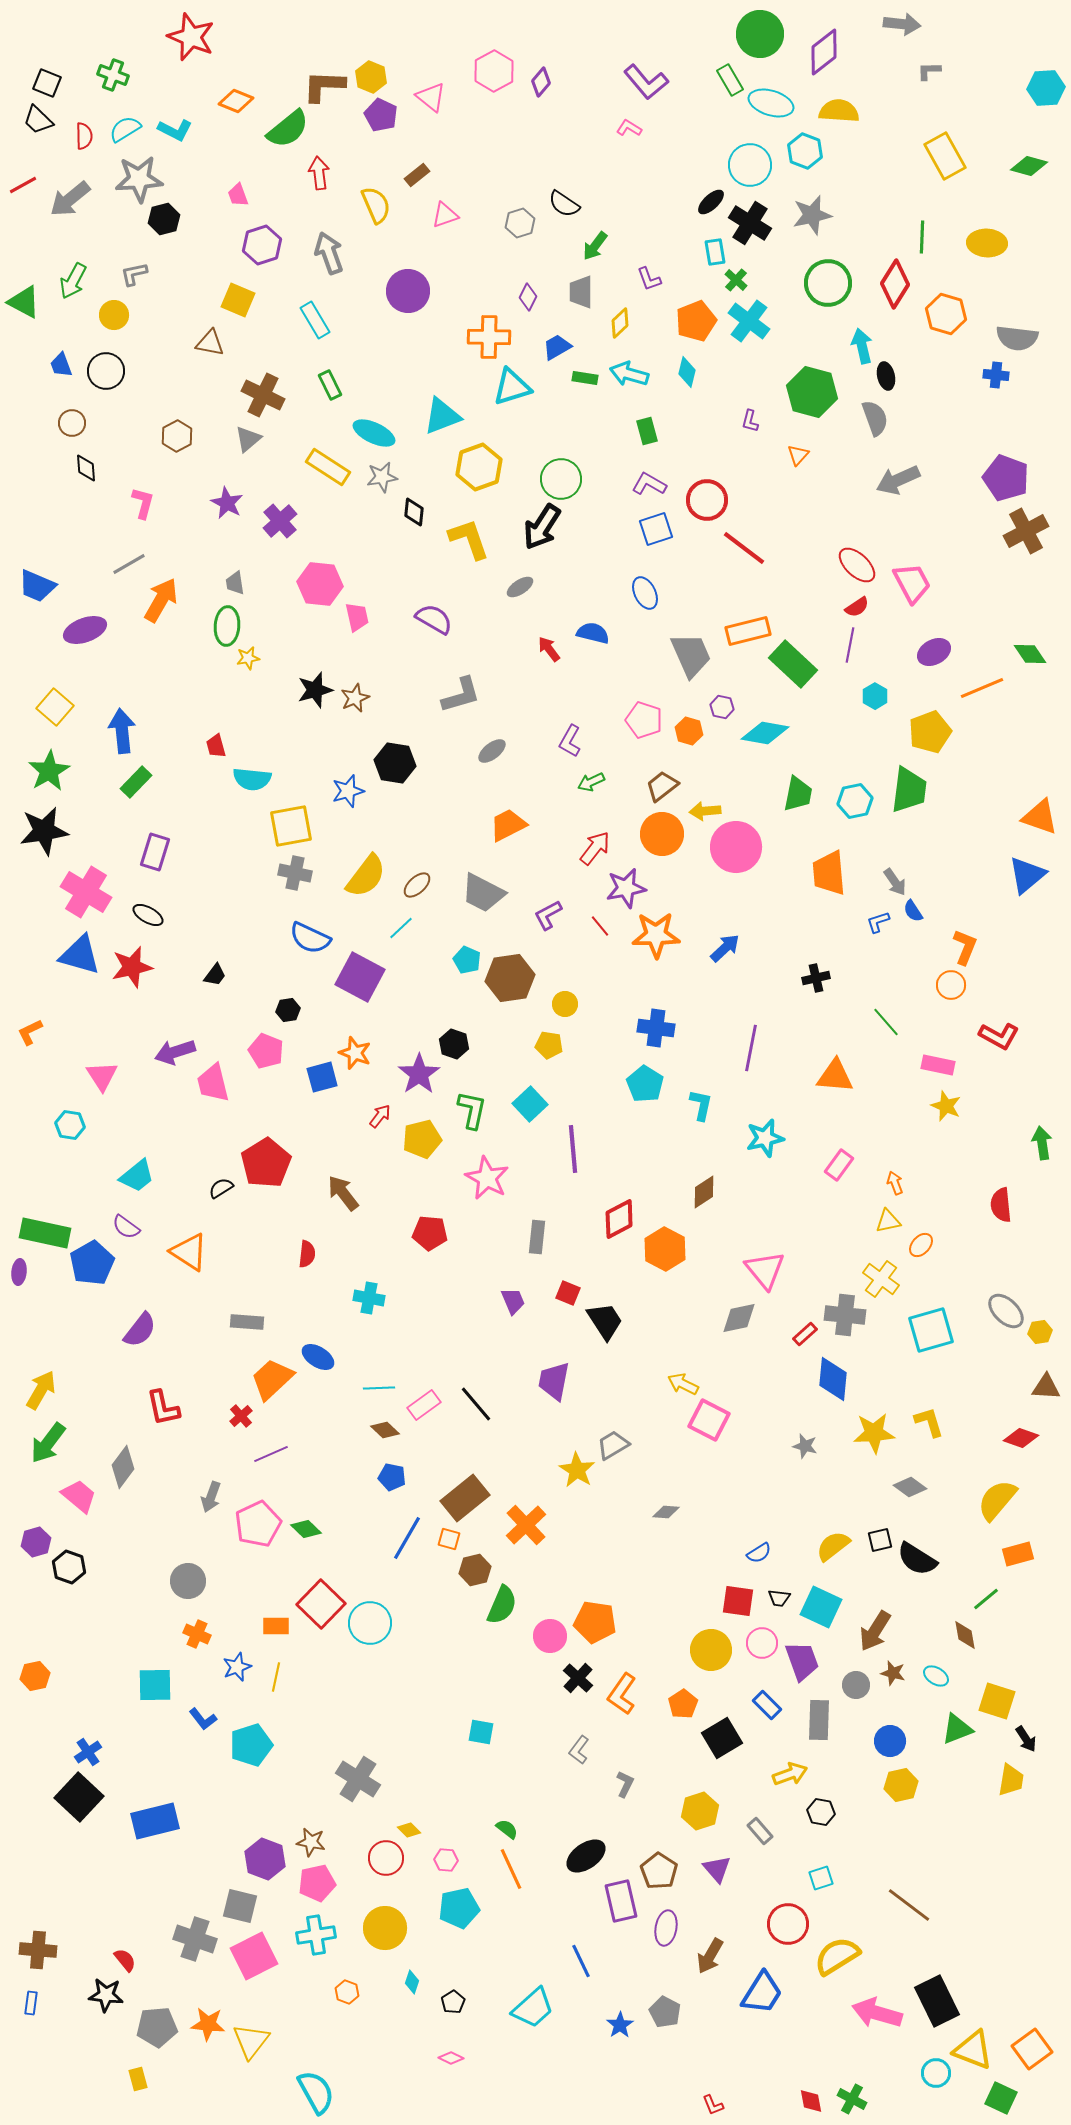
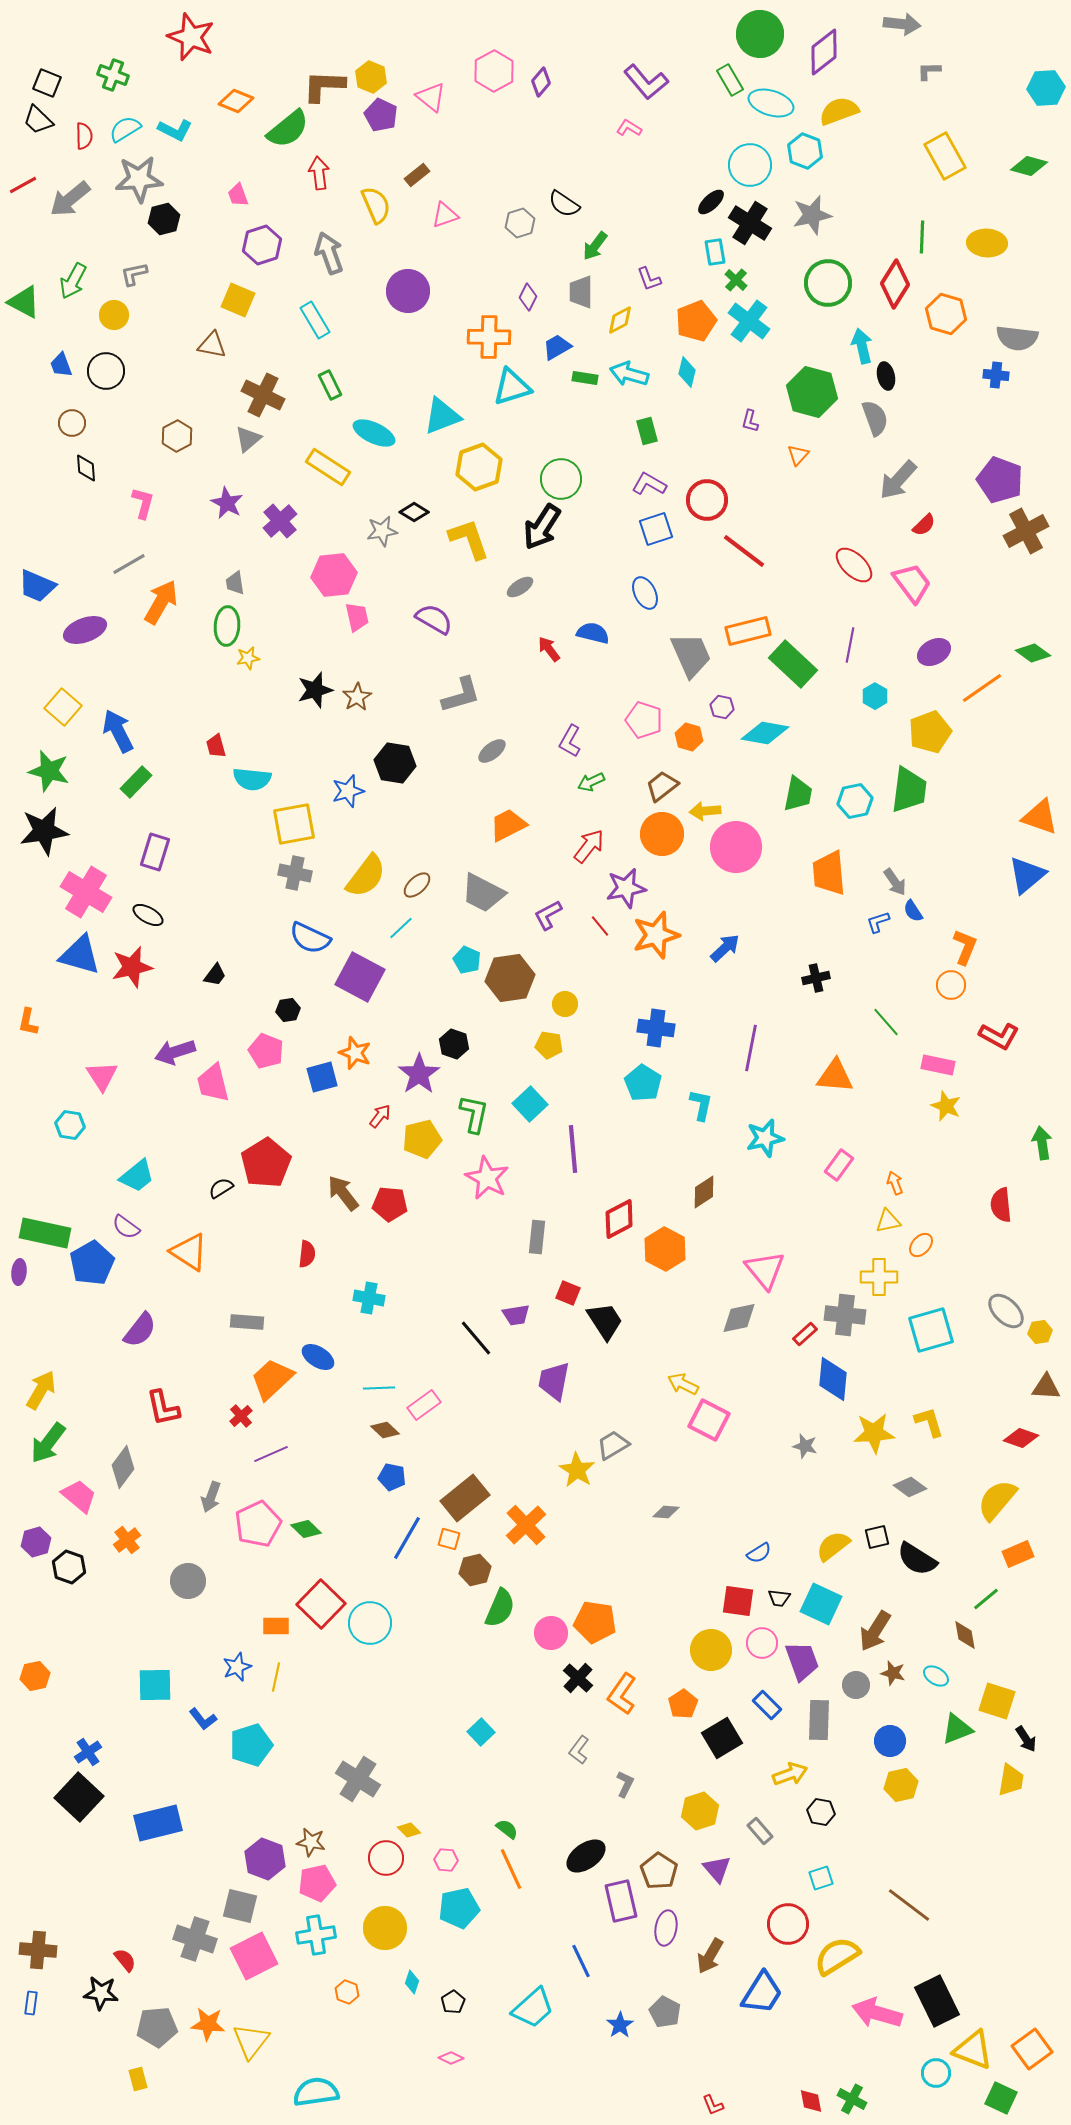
yellow semicircle at (839, 111): rotated 24 degrees counterclockwise
yellow diamond at (620, 323): moved 3 px up; rotated 16 degrees clockwise
brown triangle at (210, 343): moved 2 px right, 2 px down
gray star at (382, 477): moved 54 px down
purple pentagon at (1006, 478): moved 6 px left, 2 px down
gray arrow at (898, 480): rotated 24 degrees counterclockwise
black diamond at (414, 512): rotated 64 degrees counterclockwise
red line at (744, 548): moved 3 px down
red ellipse at (857, 565): moved 3 px left
pink trapezoid at (912, 583): rotated 9 degrees counterclockwise
pink hexagon at (320, 584): moved 14 px right, 9 px up; rotated 12 degrees counterclockwise
orange arrow at (161, 600): moved 2 px down
red semicircle at (857, 607): moved 67 px right, 82 px up; rotated 10 degrees counterclockwise
green diamond at (1030, 654): moved 3 px right, 1 px up; rotated 20 degrees counterclockwise
orange line at (982, 688): rotated 12 degrees counterclockwise
brown star at (355, 698): moved 2 px right, 1 px up; rotated 8 degrees counterclockwise
yellow square at (55, 707): moved 8 px right
blue arrow at (122, 731): moved 4 px left; rotated 21 degrees counterclockwise
orange hexagon at (689, 731): moved 6 px down
green star at (49, 771): rotated 27 degrees counterclockwise
yellow square at (291, 826): moved 3 px right, 2 px up
red arrow at (595, 848): moved 6 px left, 2 px up
orange star at (656, 935): rotated 15 degrees counterclockwise
orange L-shape at (30, 1032): moved 2 px left, 10 px up; rotated 52 degrees counterclockwise
cyan pentagon at (645, 1084): moved 2 px left, 1 px up
green L-shape at (472, 1110): moved 2 px right, 4 px down
red pentagon at (430, 1233): moved 40 px left, 29 px up
yellow cross at (881, 1279): moved 2 px left, 2 px up; rotated 36 degrees counterclockwise
purple trapezoid at (513, 1301): moved 3 px right, 14 px down; rotated 104 degrees clockwise
black line at (476, 1404): moved 66 px up
black square at (880, 1540): moved 3 px left, 3 px up
orange rectangle at (1018, 1554): rotated 8 degrees counterclockwise
green semicircle at (502, 1605): moved 2 px left, 3 px down
cyan square at (821, 1607): moved 3 px up
orange cross at (197, 1634): moved 70 px left, 94 px up; rotated 28 degrees clockwise
pink circle at (550, 1636): moved 1 px right, 3 px up
cyan square at (481, 1732): rotated 36 degrees clockwise
blue rectangle at (155, 1821): moved 3 px right, 2 px down
black star at (106, 1995): moved 5 px left, 2 px up
cyan semicircle at (316, 2092): rotated 69 degrees counterclockwise
